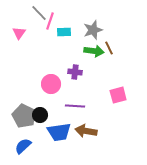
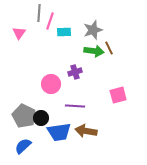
gray line: rotated 48 degrees clockwise
purple cross: rotated 24 degrees counterclockwise
black circle: moved 1 px right, 3 px down
